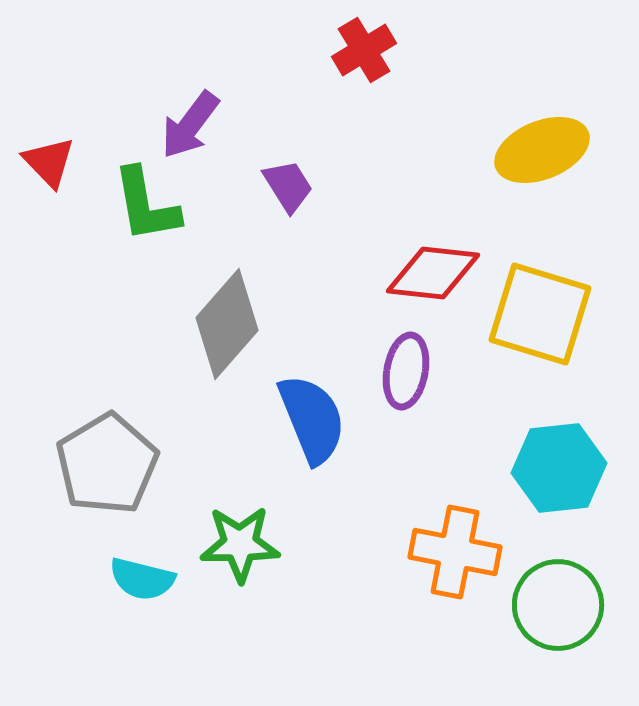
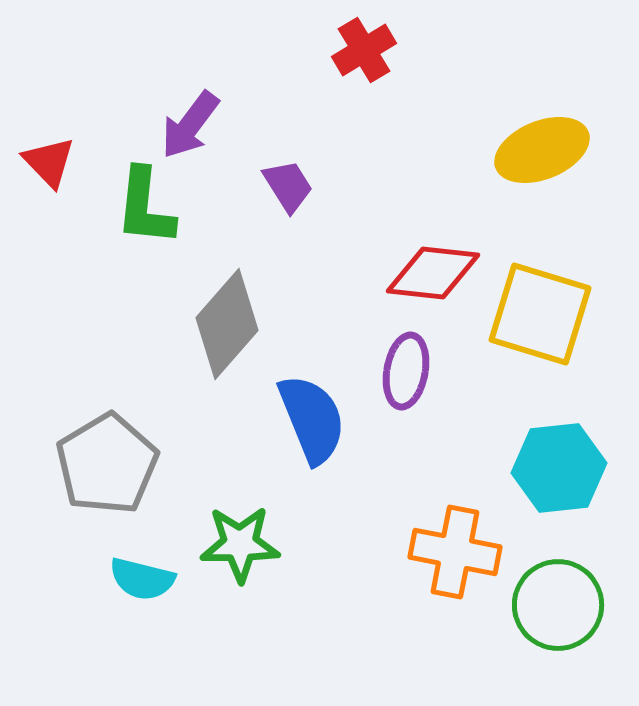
green L-shape: moved 1 px left, 2 px down; rotated 16 degrees clockwise
